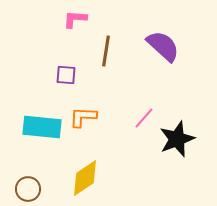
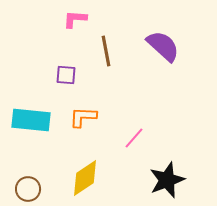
brown line: rotated 20 degrees counterclockwise
pink line: moved 10 px left, 20 px down
cyan rectangle: moved 11 px left, 7 px up
black star: moved 10 px left, 41 px down
